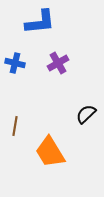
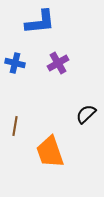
orange trapezoid: rotated 12 degrees clockwise
